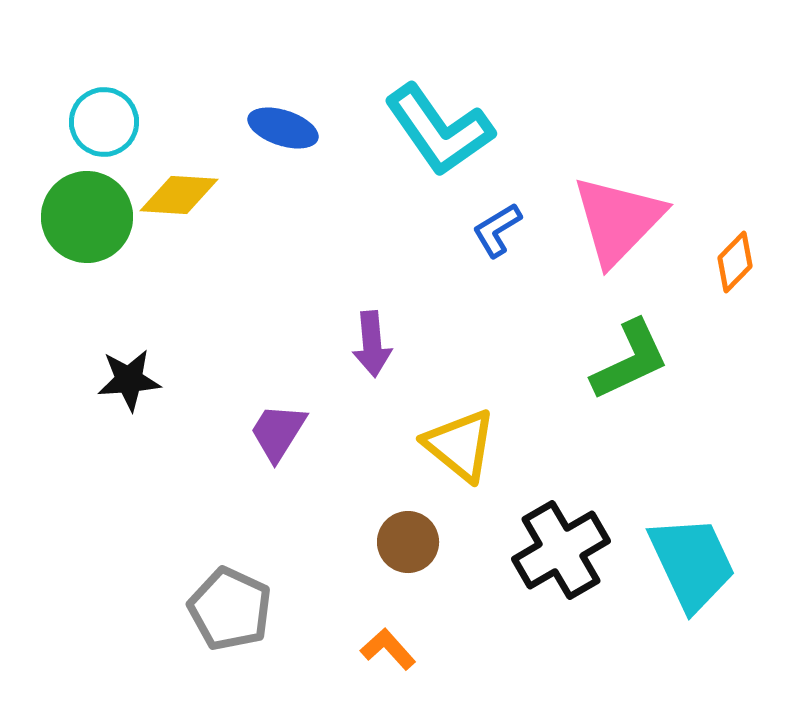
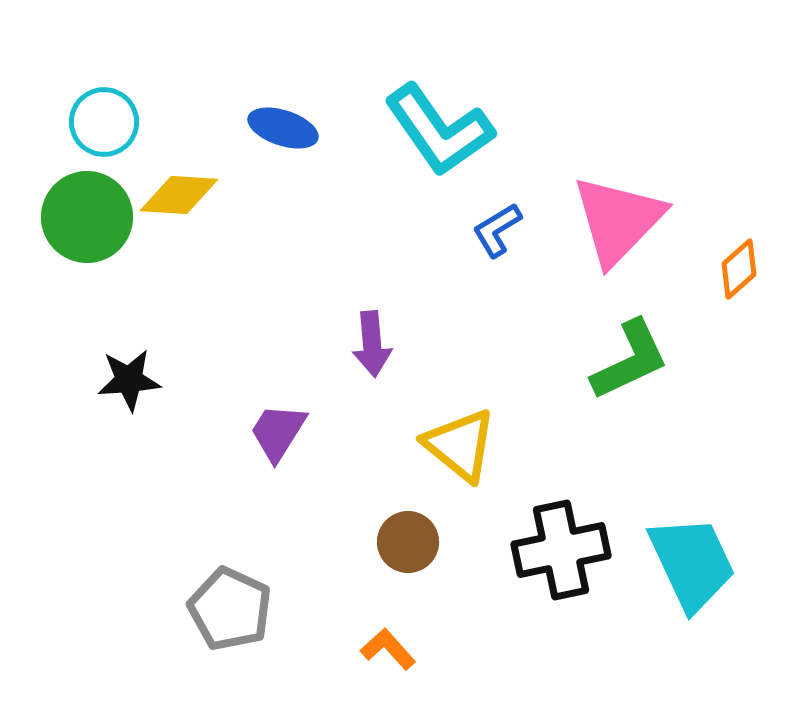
orange diamond: moved 4 px right, 7 px down; rotated 4 degrees clockwise
black cross: rotated 18 degrees clockwise
